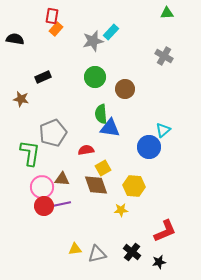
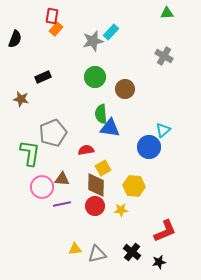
black semicircle: rotated 102 degrees clockwise
brown diamond: rotated 20 degrees clockwise
red circle: moved 51 px right
